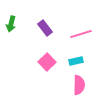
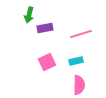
green arrow: moved 18 px right, 9 px up
purple rectangle: rotated 63 degrees counterclockwise
pink square: rotated 18 degrees clockwise
